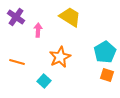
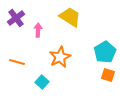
purple cross: moved 1 px down; rotated 18 degrees clockwise
orange square: moved 1 px right
cyan square: moved 2 px left, 1 px down
